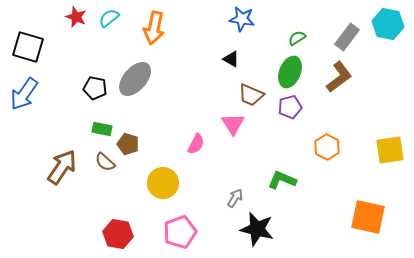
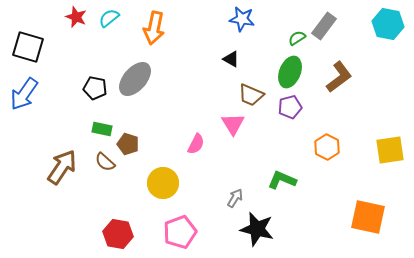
gray rectangle: moved 23 px left, 11 px up
